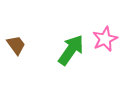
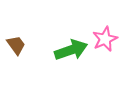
green arrow: rotated 36 degrees clockwise
